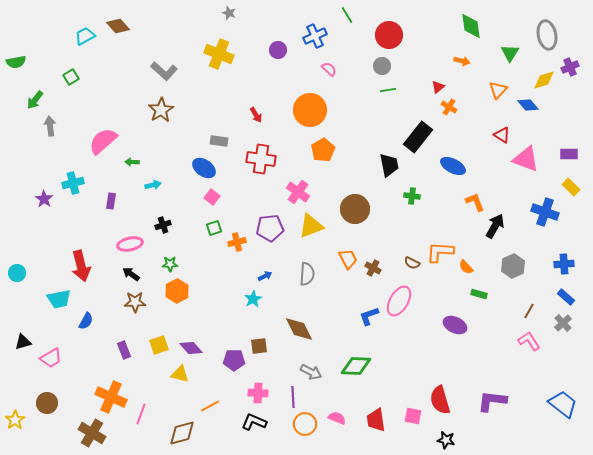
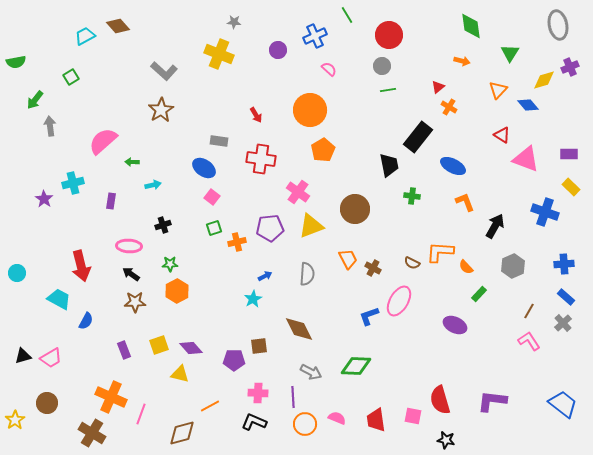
gray star at (229, 13): moved 5 px right, 9 px down; rotated 16 degrees counterclockwise
gray ellipse at (547, 35): moved 11 px right, 10 px up
orange L-shape at (475, 202): moved 10 px left
pink ellipse at (130, 244): moved 1 px left, 2 px down; rotated 15 degrees clockwise
green rectangle at (479, 294): rotated 63 degrees counterclockwise
cyan trapezoid at (59, 299): rotated 140 degrees counterclockwise
black triangle at (23, 342): moved 14 px down
